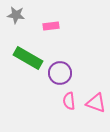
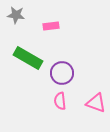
purple circle: moved 2 px right
pink semicircle: moved 9 px left
